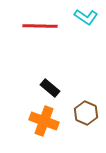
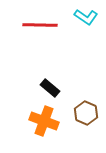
red line: moved 1 px up
